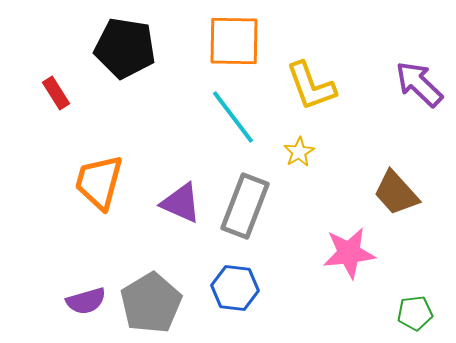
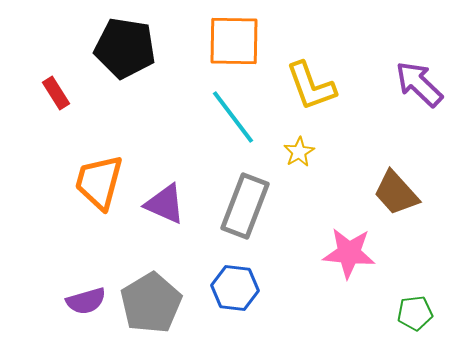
purple triangle: moved 16 px left, 1 px down
pink star: rotated 12 degrees clockwise
